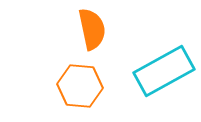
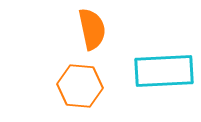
cyan rectangle: rotated 26 degrees clockwise
